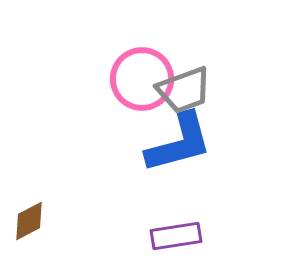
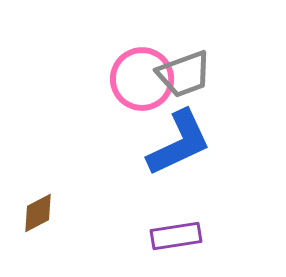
gray trapezoid: moved 16 px up
blue L-shape: rotated 10 degrees counterclockwise
brown diamond: moved 9 px right, 8 px up
